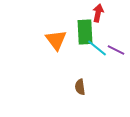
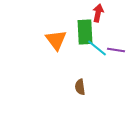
purple line: rotated 18 degrees counterclockwise
